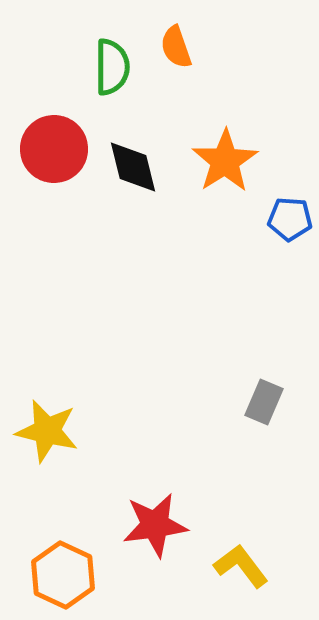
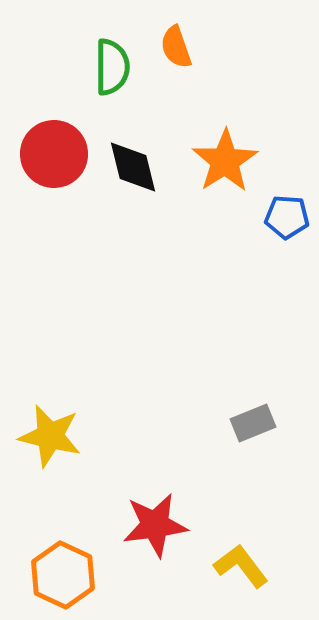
red circle: moved 5 px down
blue pentagon: moved 3 px left, 2 px up
gray rectangle: moved 11 px left, 21 px down; rotated 45 degrees clockwise
yellow star: moved 3 px right, 5 px down
